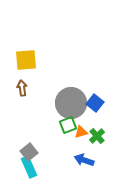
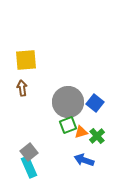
gray circle: moved 3 px left, 1 px up
